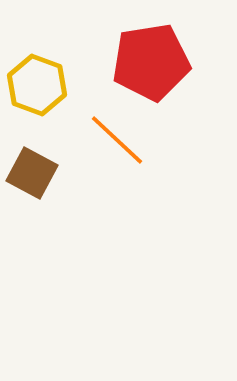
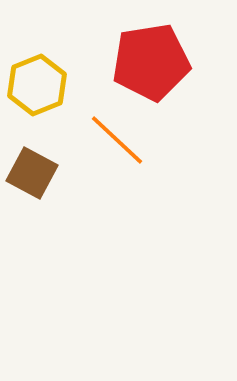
yellow hexagon: rotated 18 degrees clockwise
